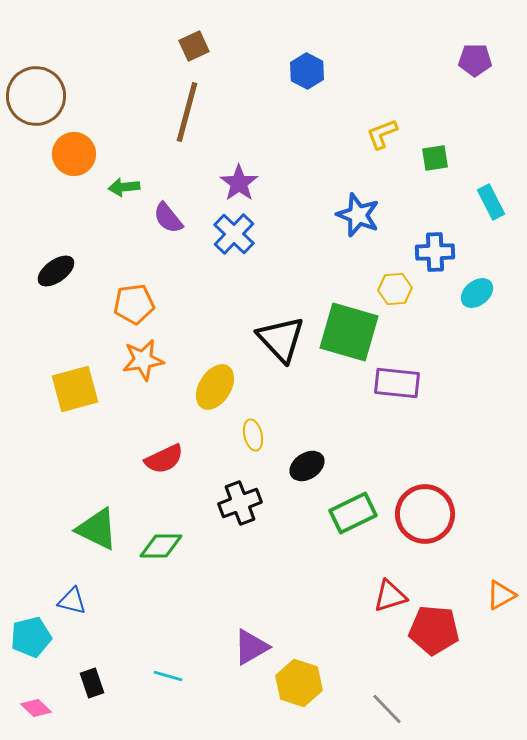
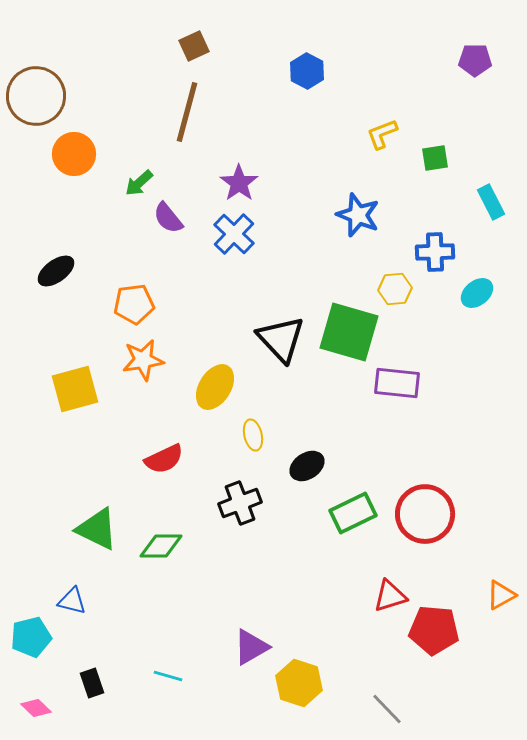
green arrow at (124, 187): moved 15 px right, 4 px up; rotated 36 degrees counterclockwise
